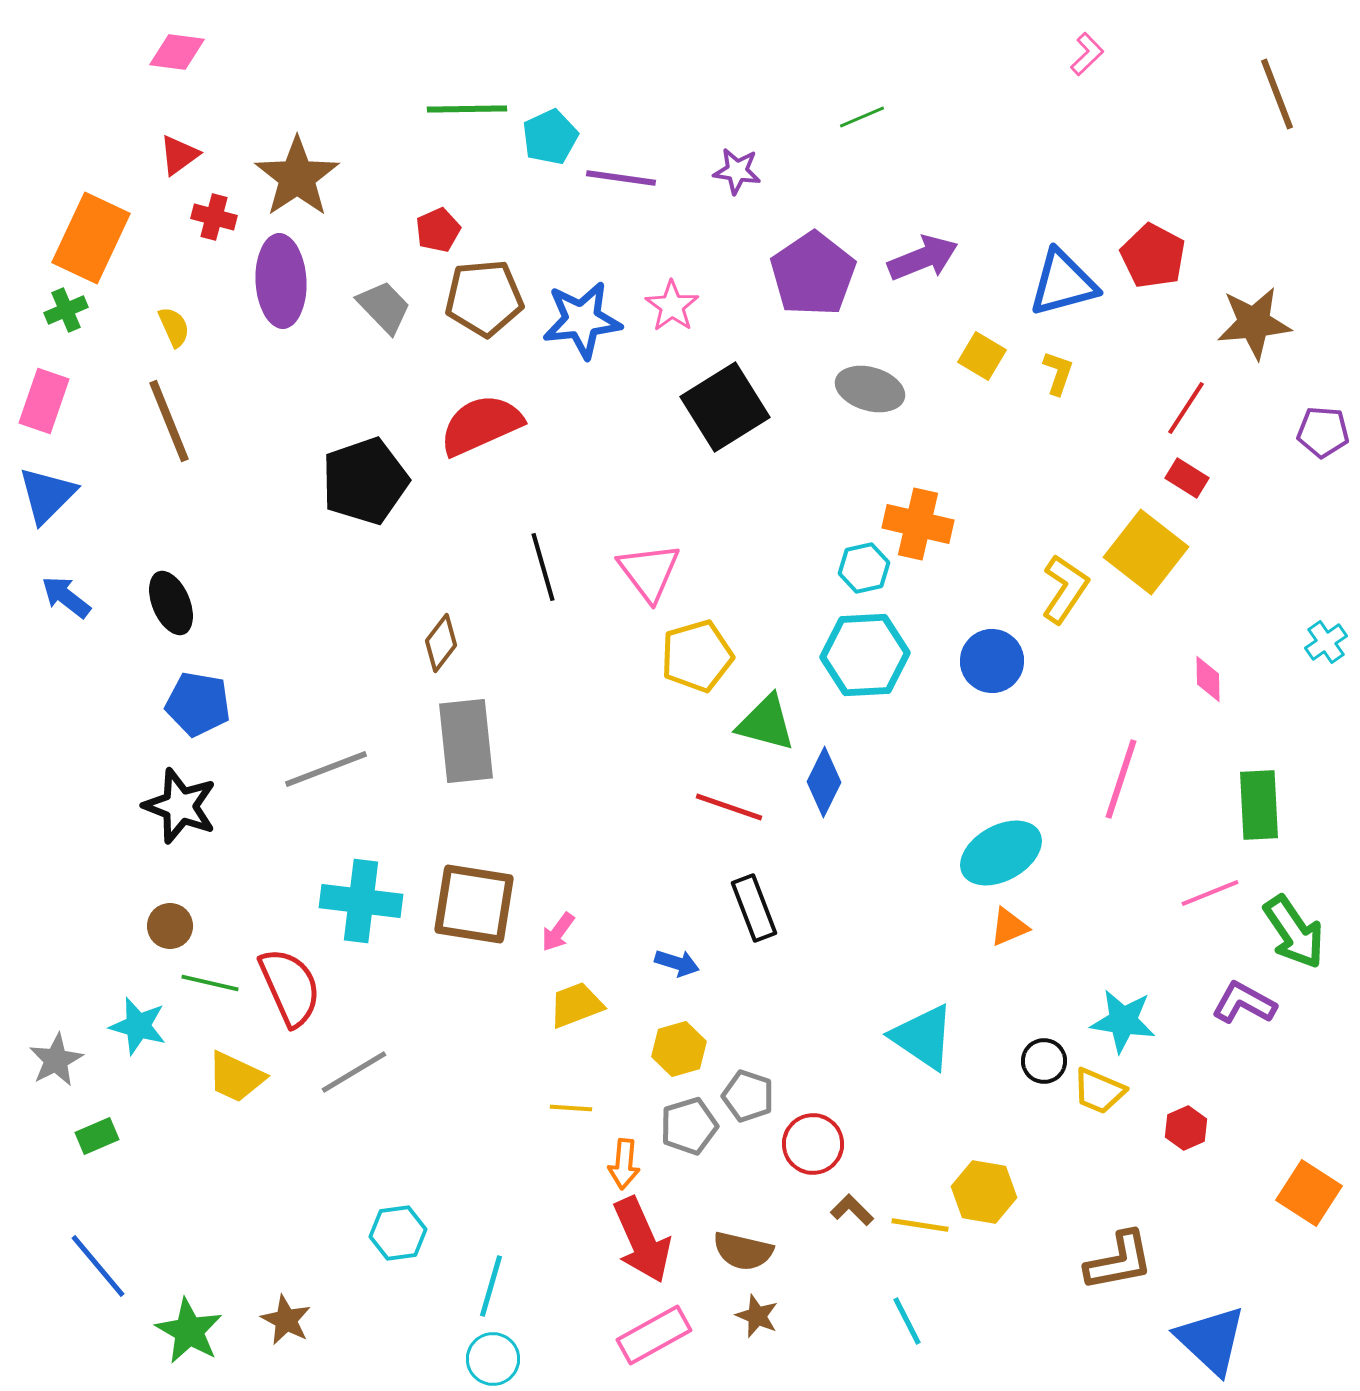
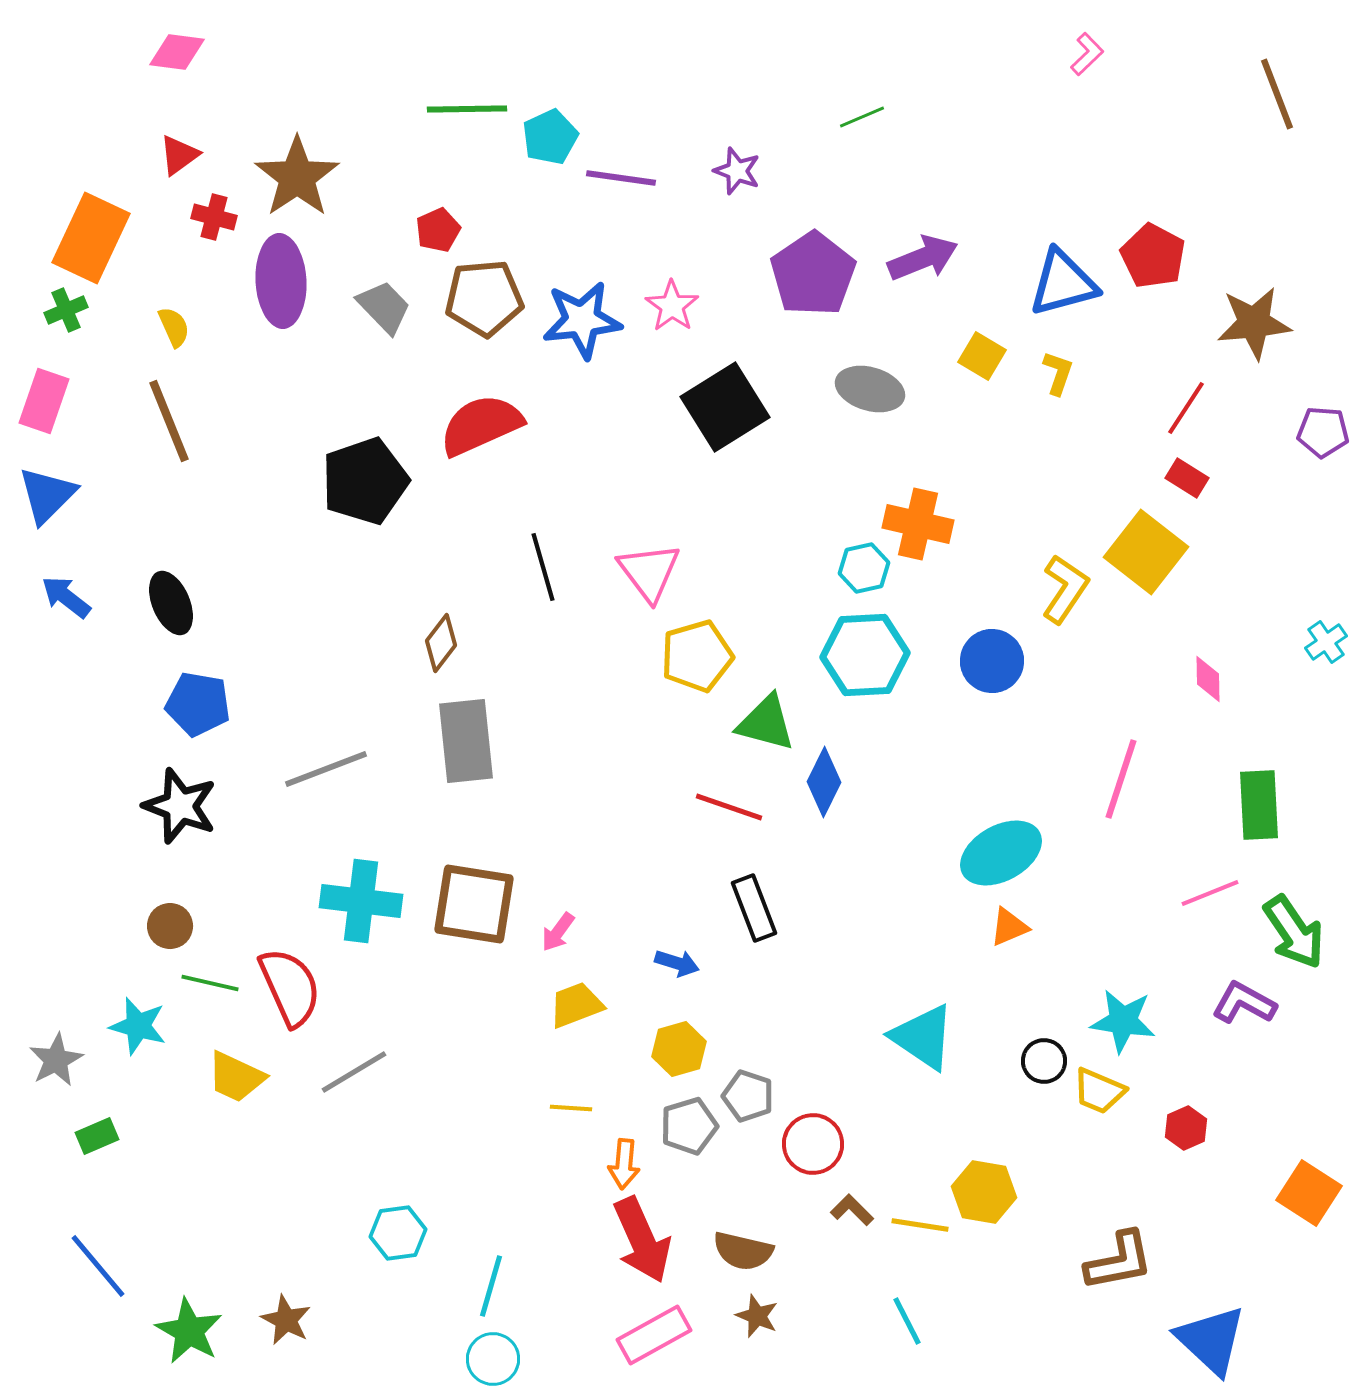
purple star at (737, 171): rotated 12 degrees clockwise
